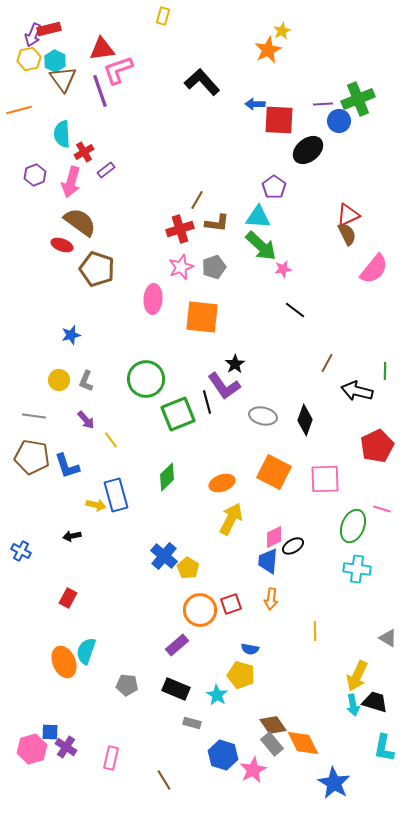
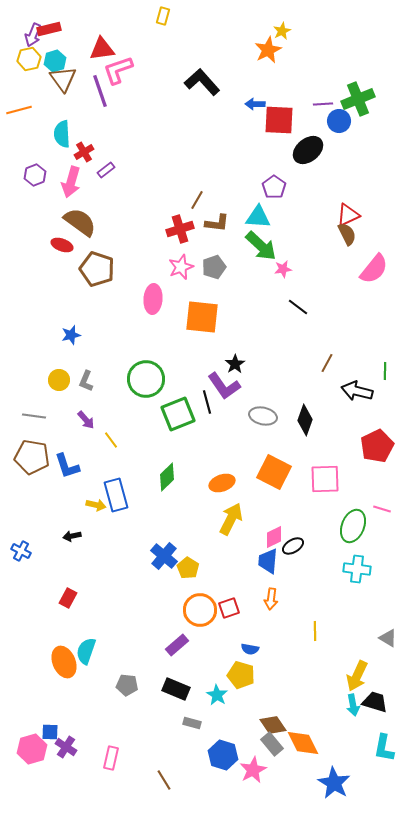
cyan hexagon at (55, 61): rotated 15 degrees clockwise
black line at (295, 310): moved 3 px right, 3 px up
red square at (231, 604): moved 2 px left, 4 px down
